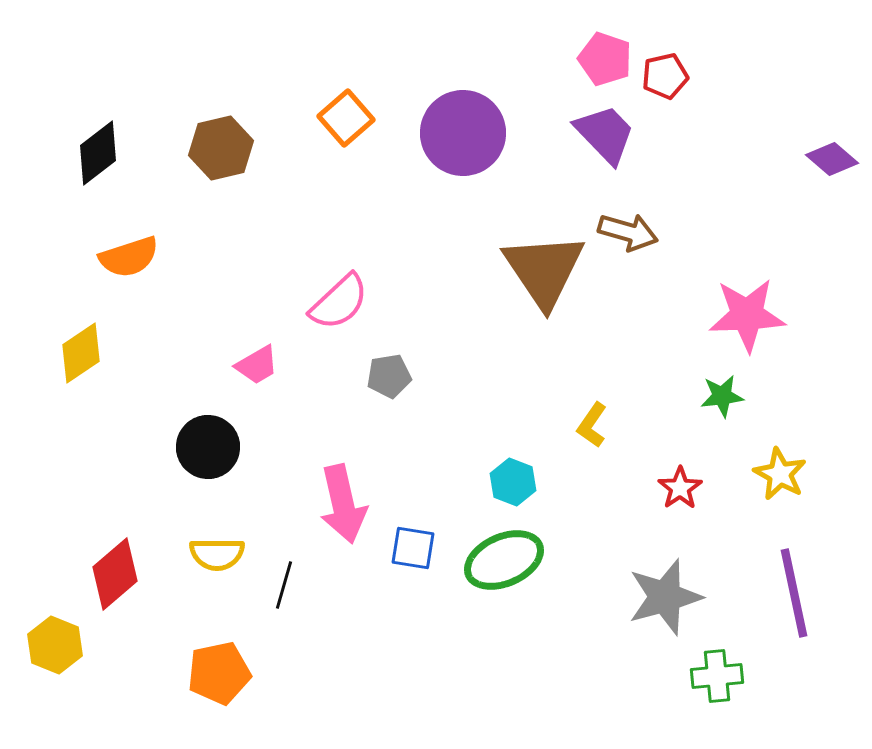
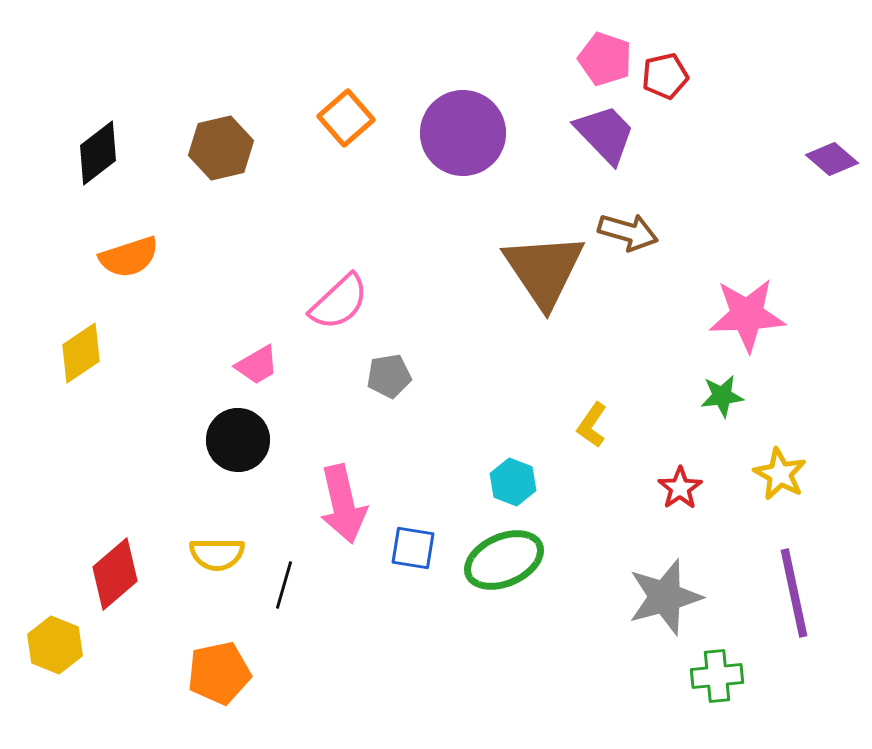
black circle: moved 30 px right, 7 px up
